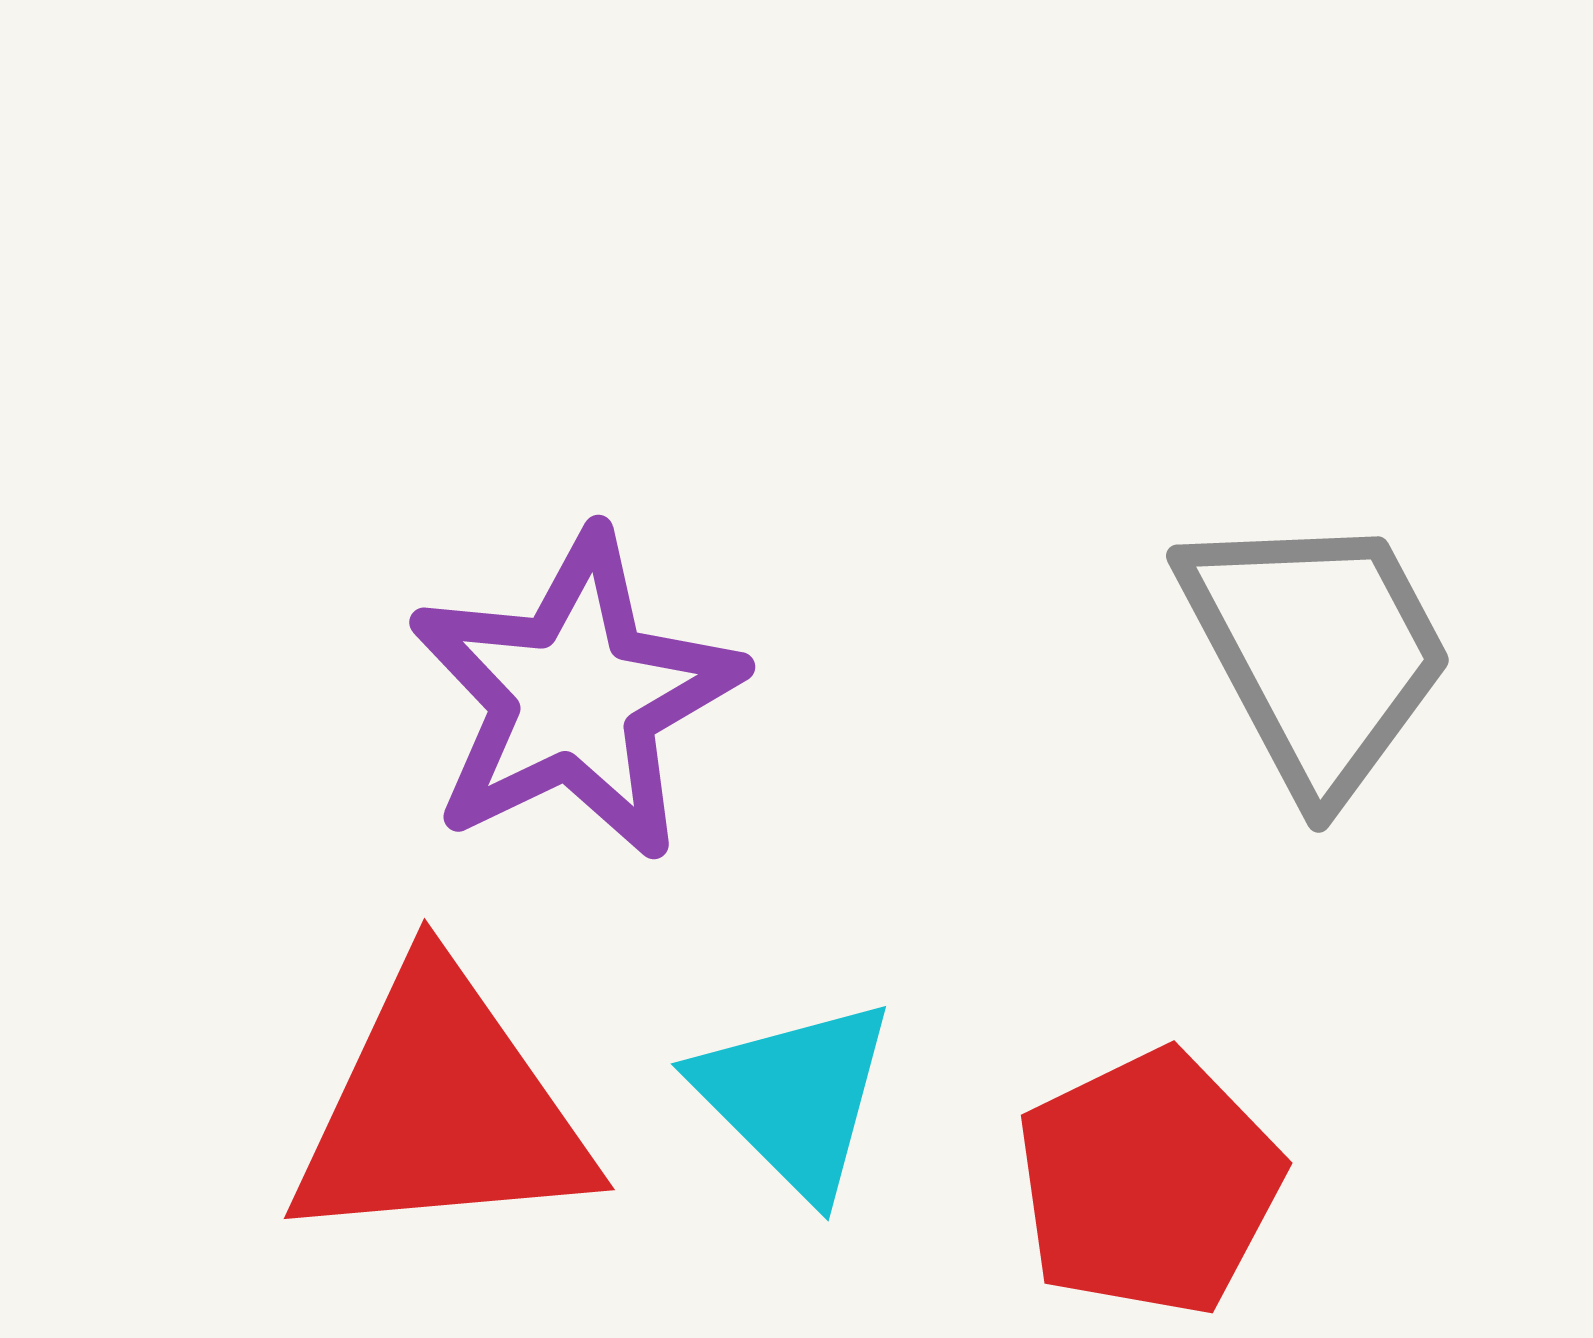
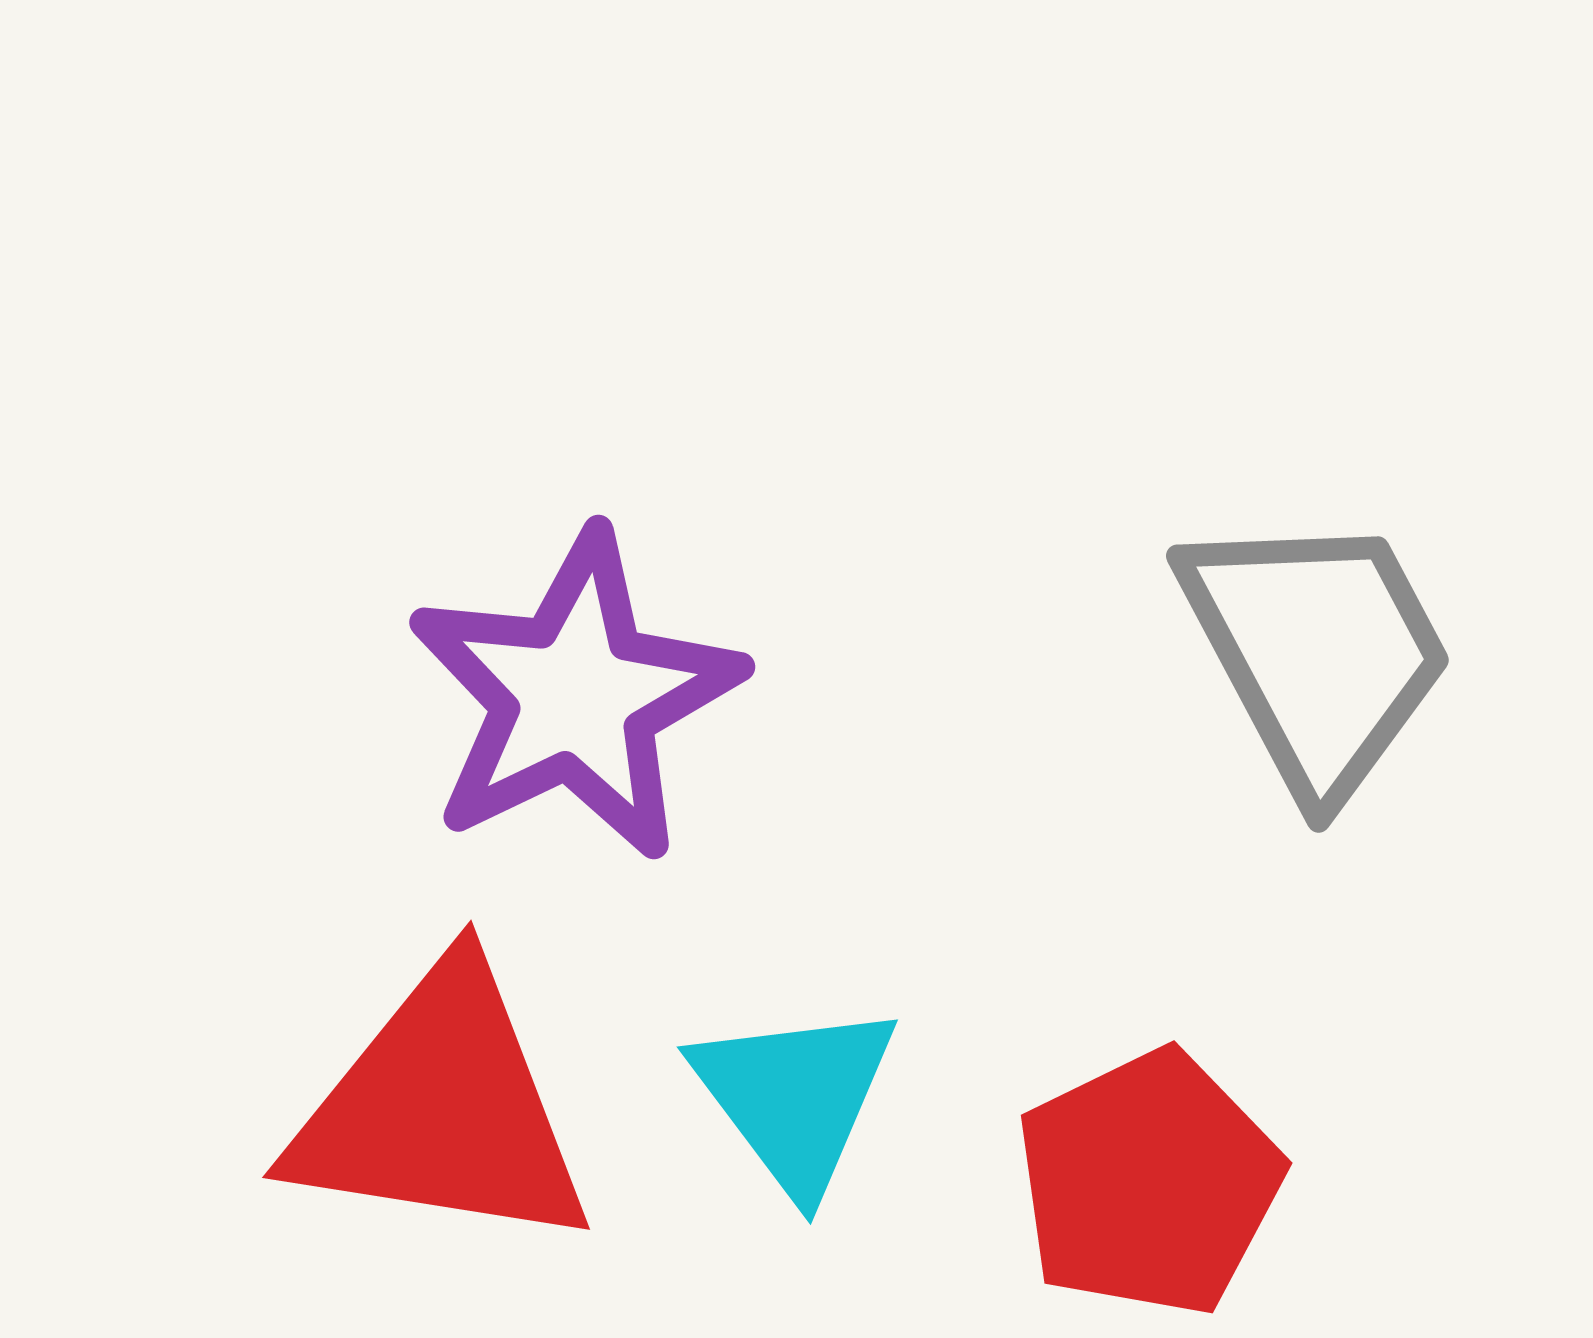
cyan triangle: rotated 8 degrees clockwise
red triangle: rotated 14 degrees clockwise
